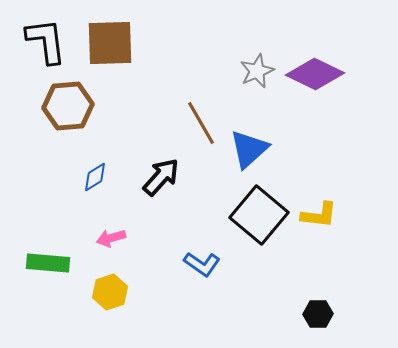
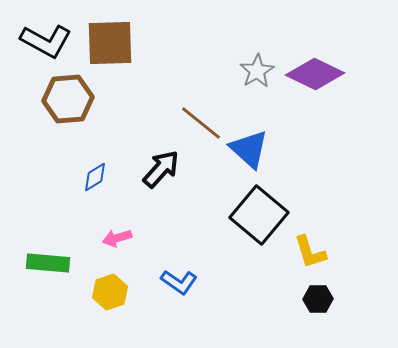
black L-shape: rotated 126 degrees clockwise
gray star: rotated 8 degrees counterclockwise
brown hexagon: moved 7 px up
brown line: rotated 21 degrees counterclockwise
blue triangle: rotated 36 degrees counterclockwise
black arrow: moved 8 px up
yellow L-shape: moved 9 px left, 37 px down; rotated 66 degrees clockwise
pink arrow: moved 6 px right
blue L-shape: moved 23 px left, 18 px down
black hexagon: moved 15 px up
